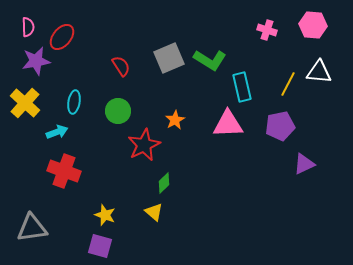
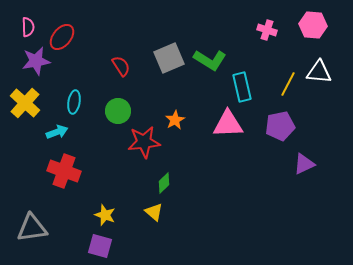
red star: moved 3 px up; rotated 20 degrees clockwise
